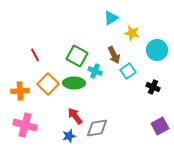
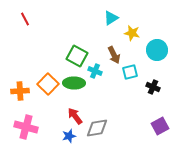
red line: moved 10 px left, 36 px up
cyan square: moved 2 px right, 1 px down; rotated 21 degrees clockwise
pink cross: moved 1 px right, 2 px down
